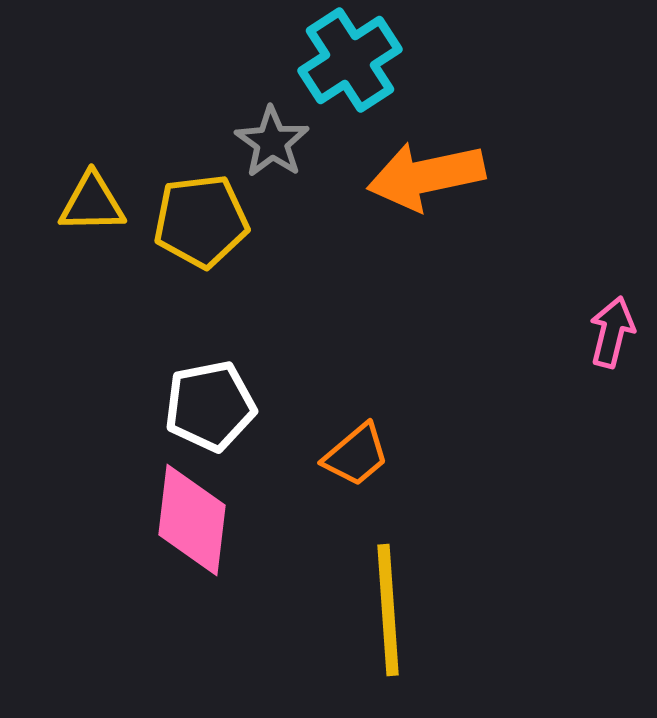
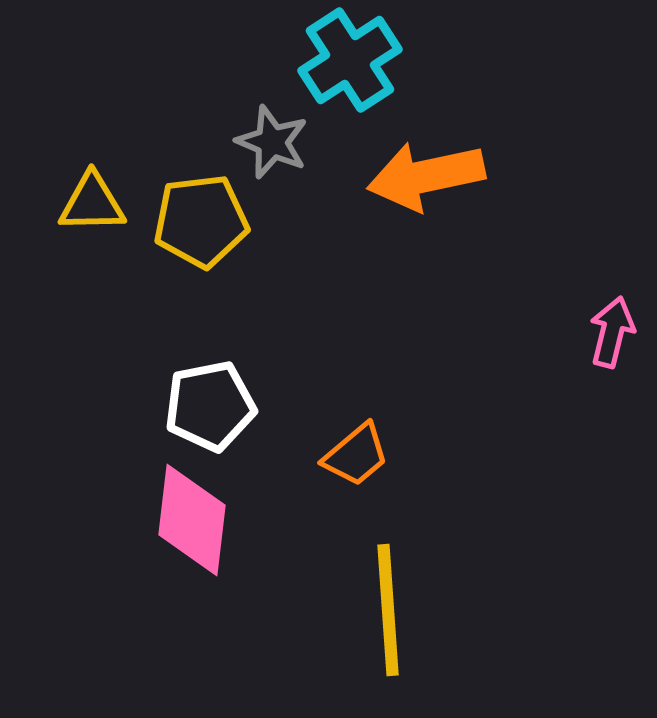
gray star: rotated 12 degrees counterclockwise
